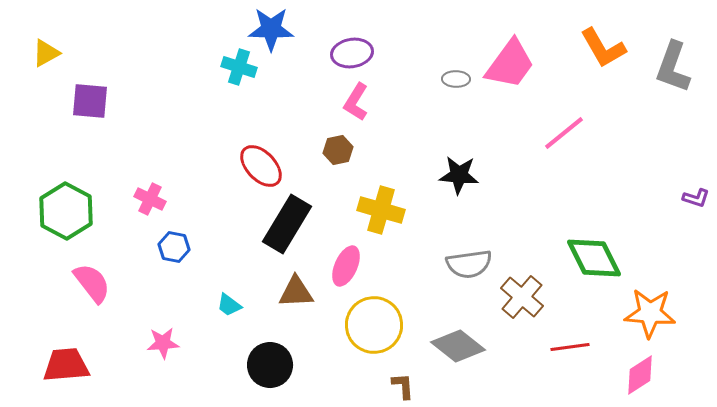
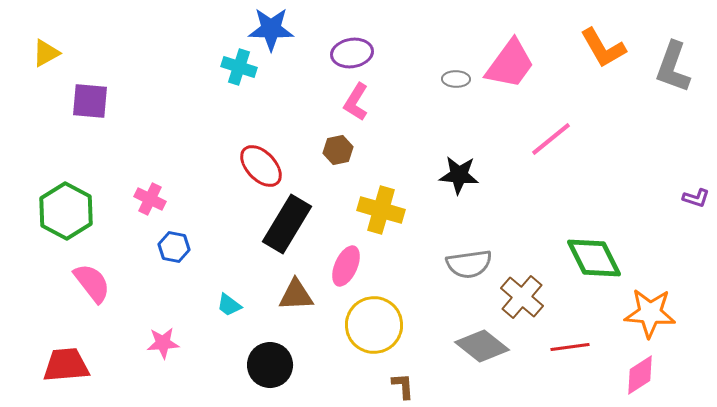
pink line: moved 13 px left, 6 px down
brown triangle: moved 3 px down
gray diamond: moved 24 px right
